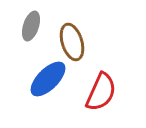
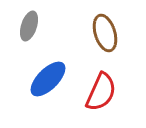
gray ellipse: moved 2 px left
brown ellipse: moved 33 px right, 9 px up
